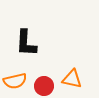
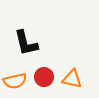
black L-shape: rotated 16 degrees counterclockwise
red circle: moved 9 px up
